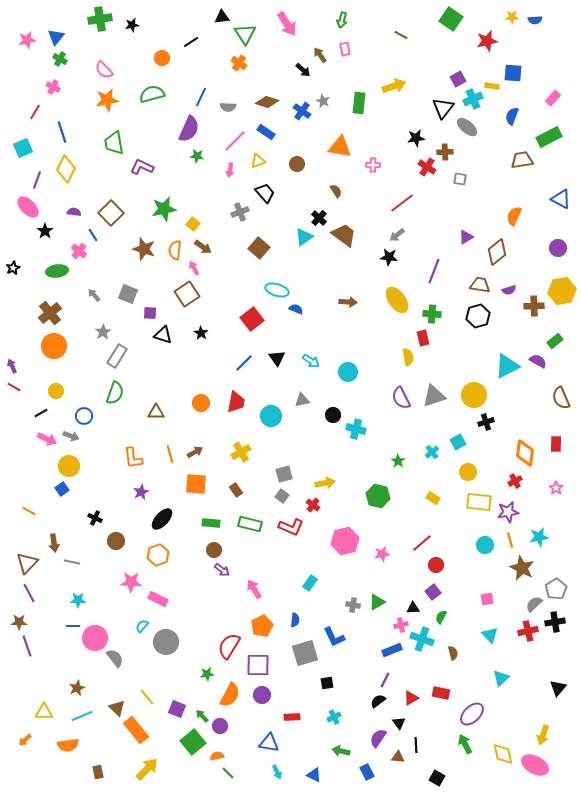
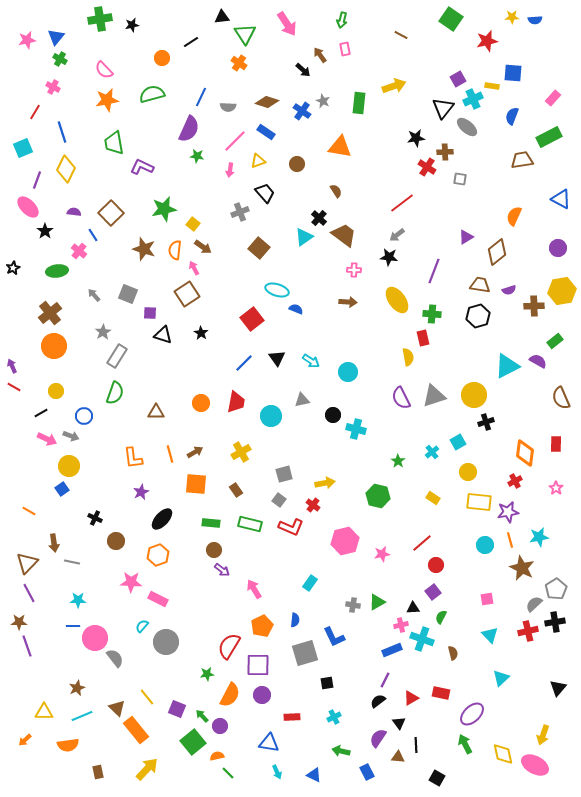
pink cross at (373, 165): moved 19 px left, 105 px down
gray square at (282, 496): moved 3 px left, 4 px down
